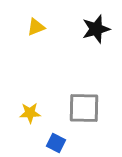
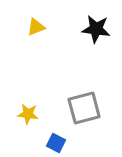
black star: rotated 24 degrees clockwise
gray square: rotated 16 degrees counterclockwise
yellow star: moved 2 px left, 1 px down; rotated 10 degrees clockwise
